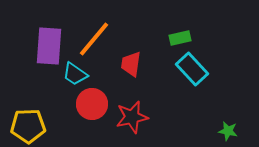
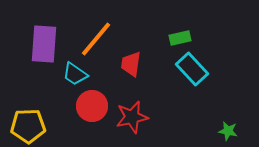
orange line: moved 2 px right
purple rectangle: moved 5 px left, 2 px up
red circle: moved 2 px down
